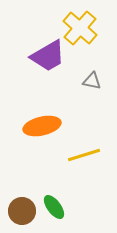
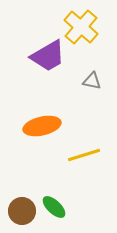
yellow cross: moved 1 px right, 1 px up
green ellipse: rotated 10 degrees counterclockwise
